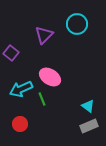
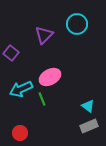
pink ellipse: rotated 60 degrees counterclockwise
red circle: moved 9 px down
